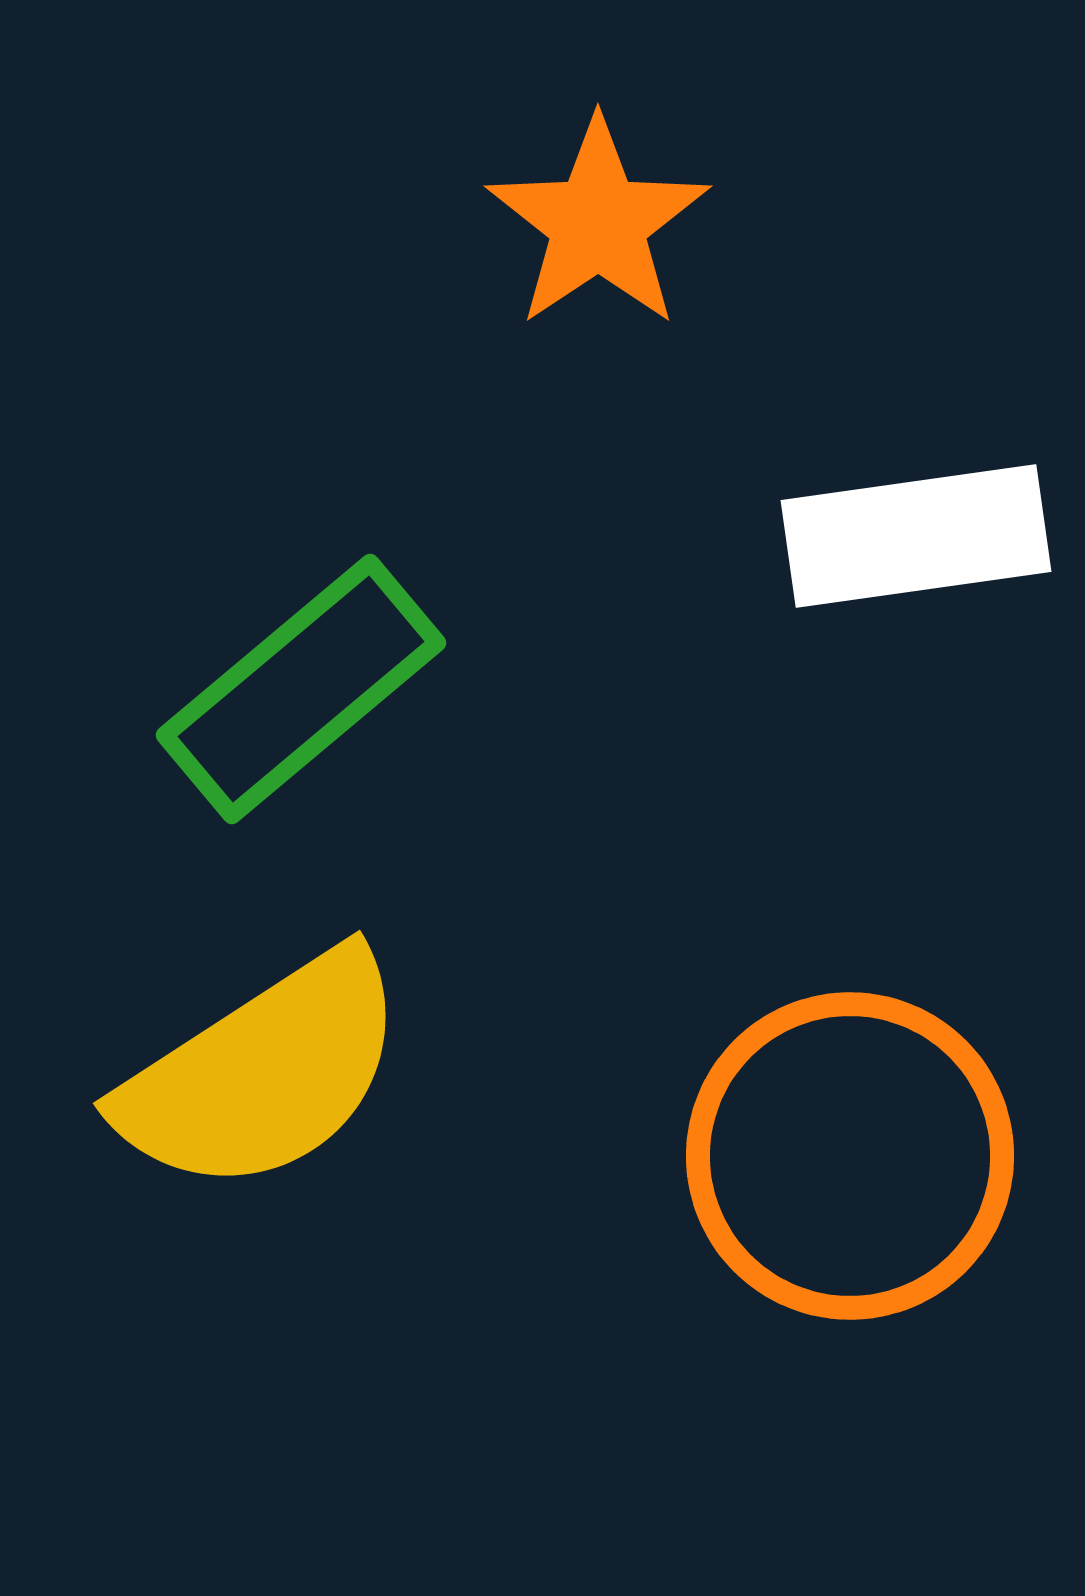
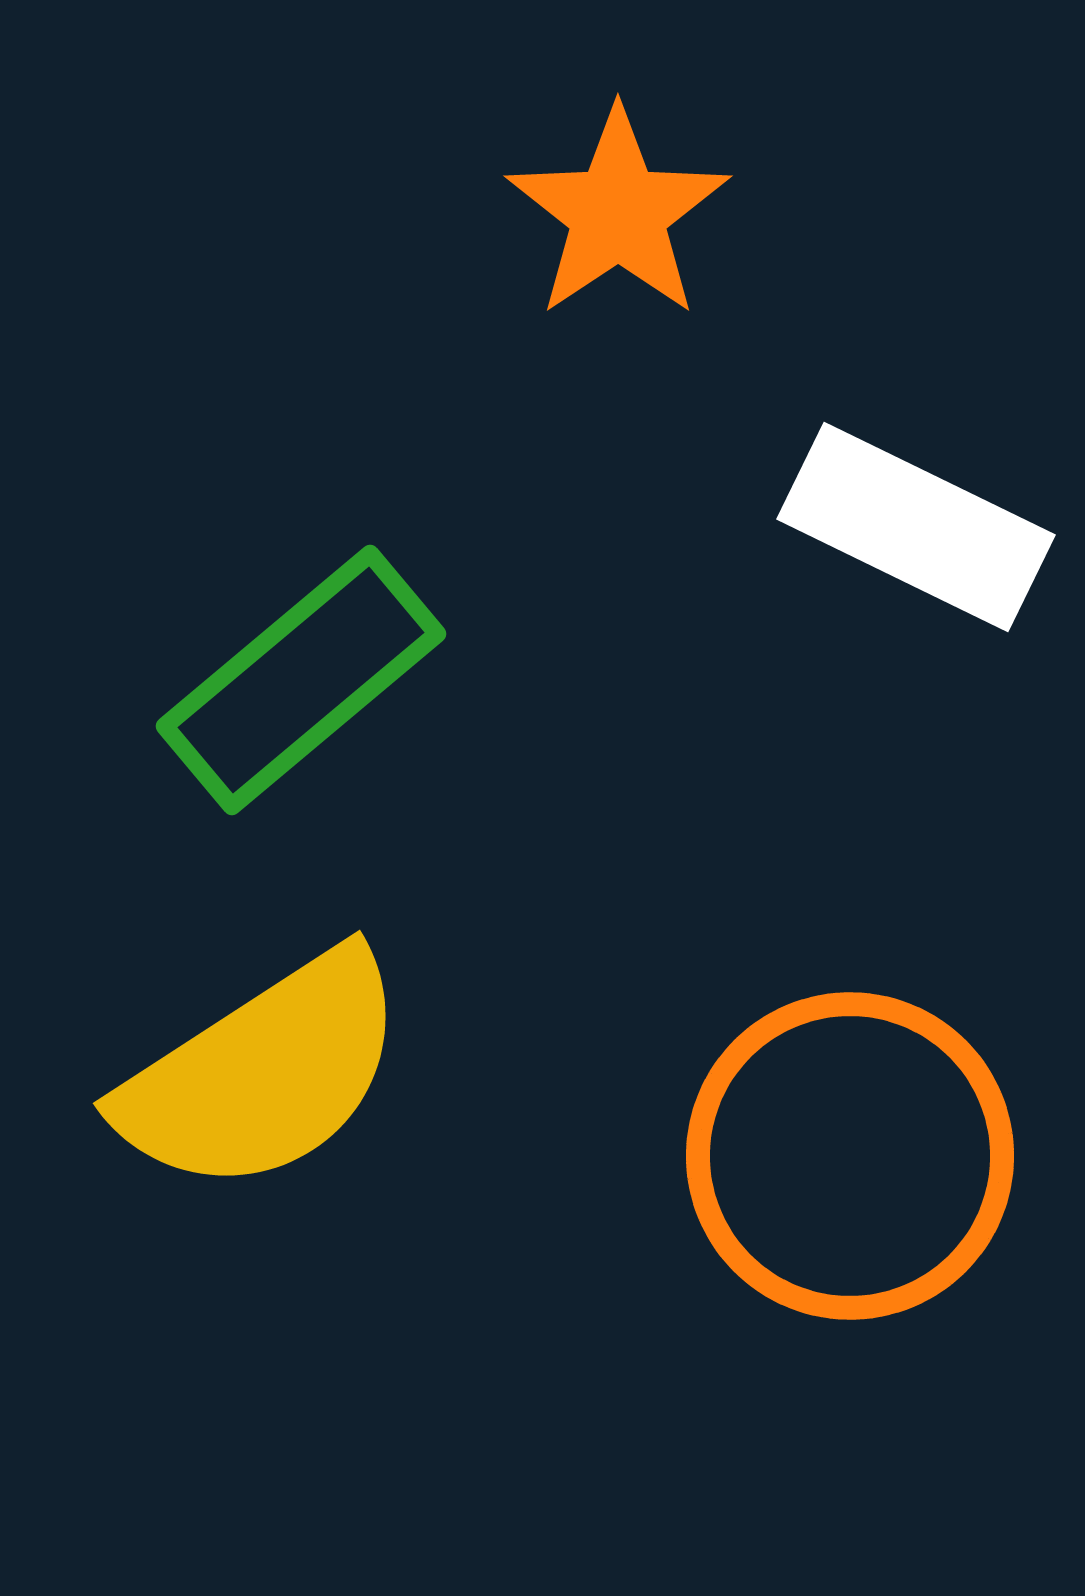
orange star: moved 20 px right, 10 px up
white rectangle: moved 9 px up; rotated 34 degrees clockwise
green rectangle: moved 9 px up
